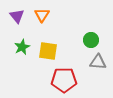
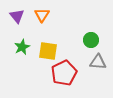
red pentagon: moved 7 px up; rotated 25 degrees counterclockwise
